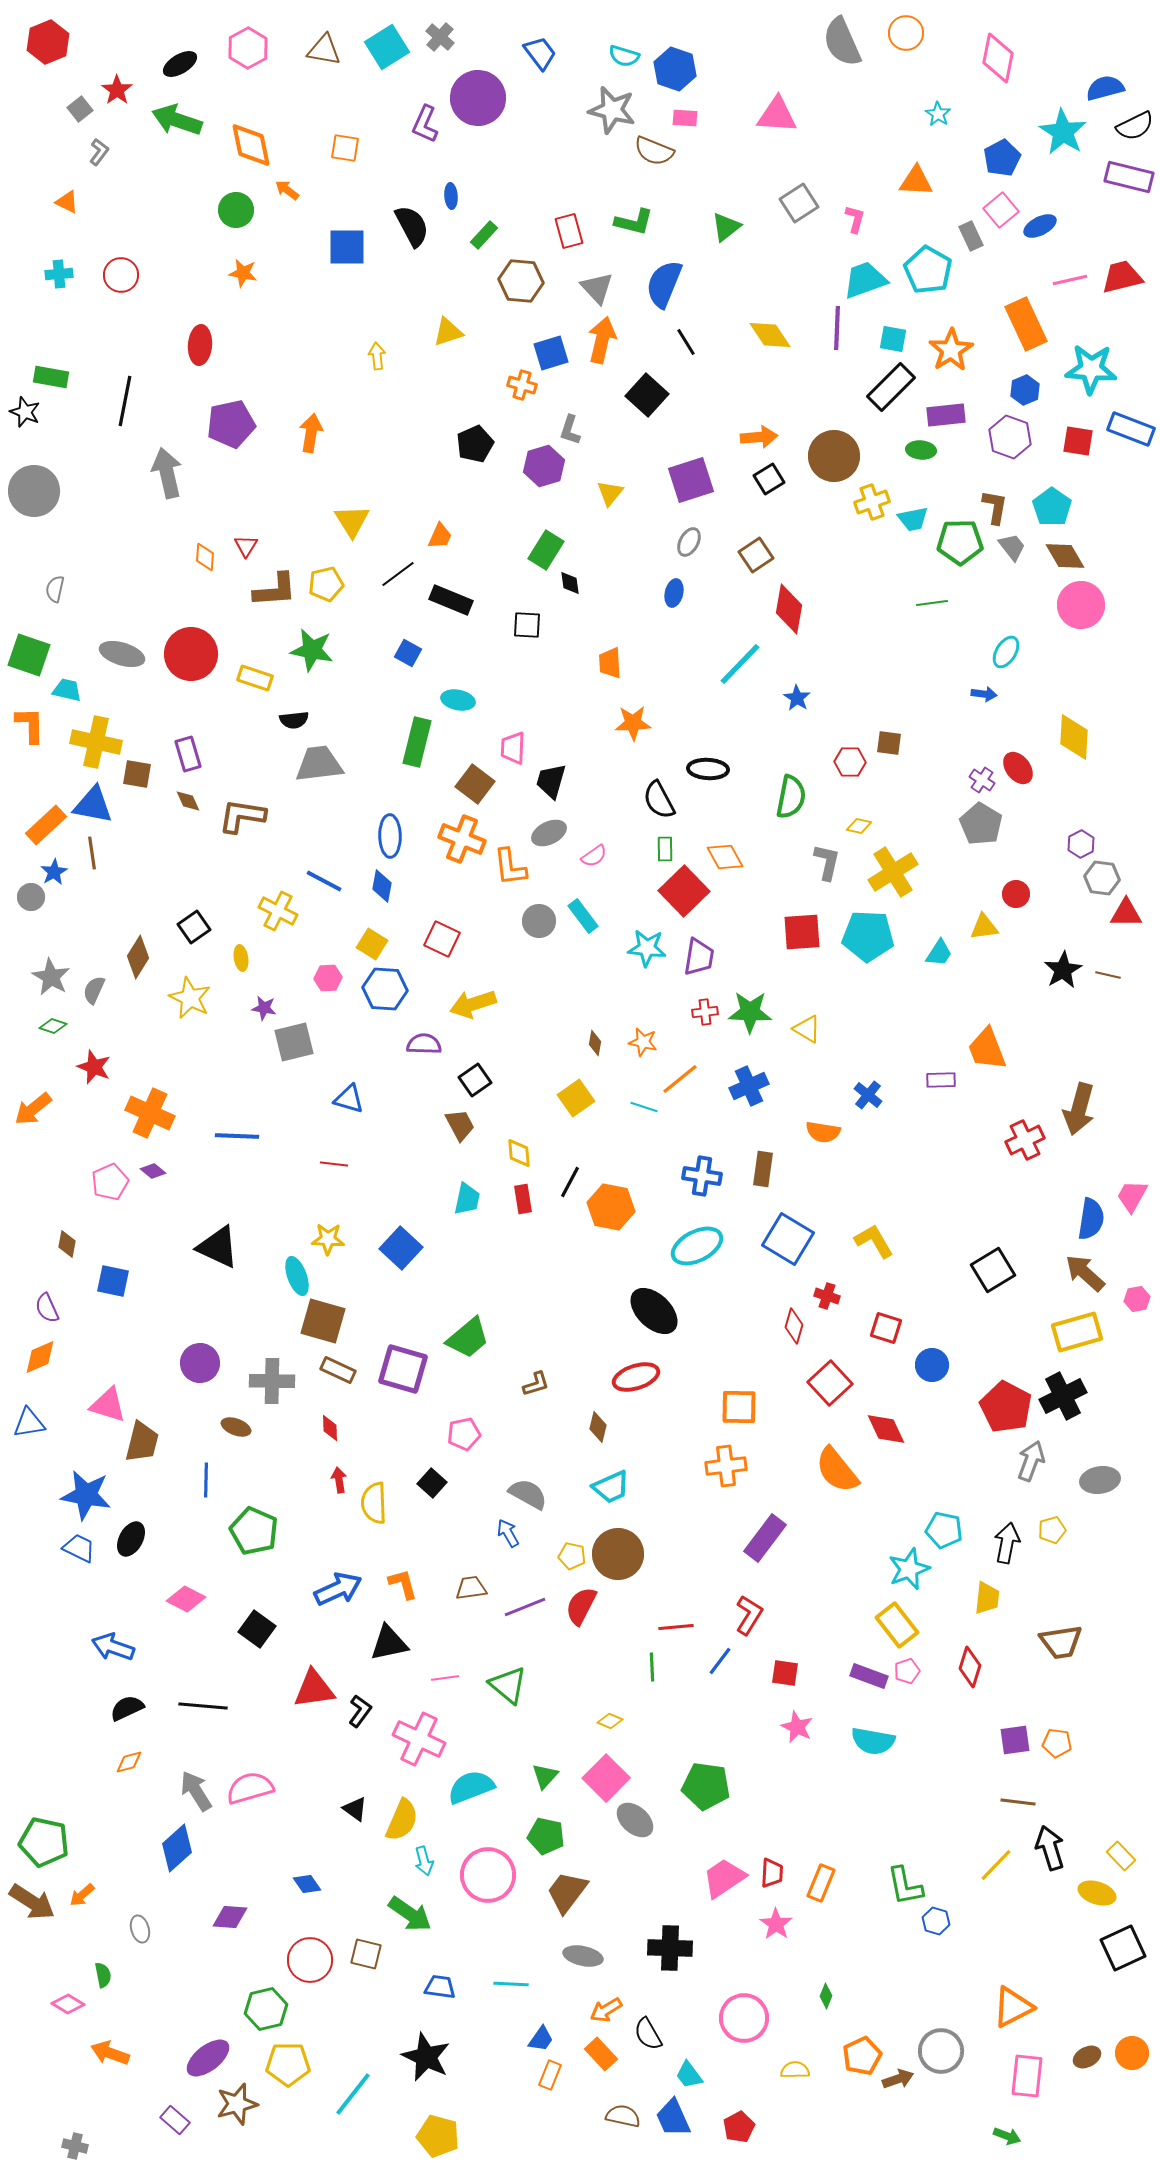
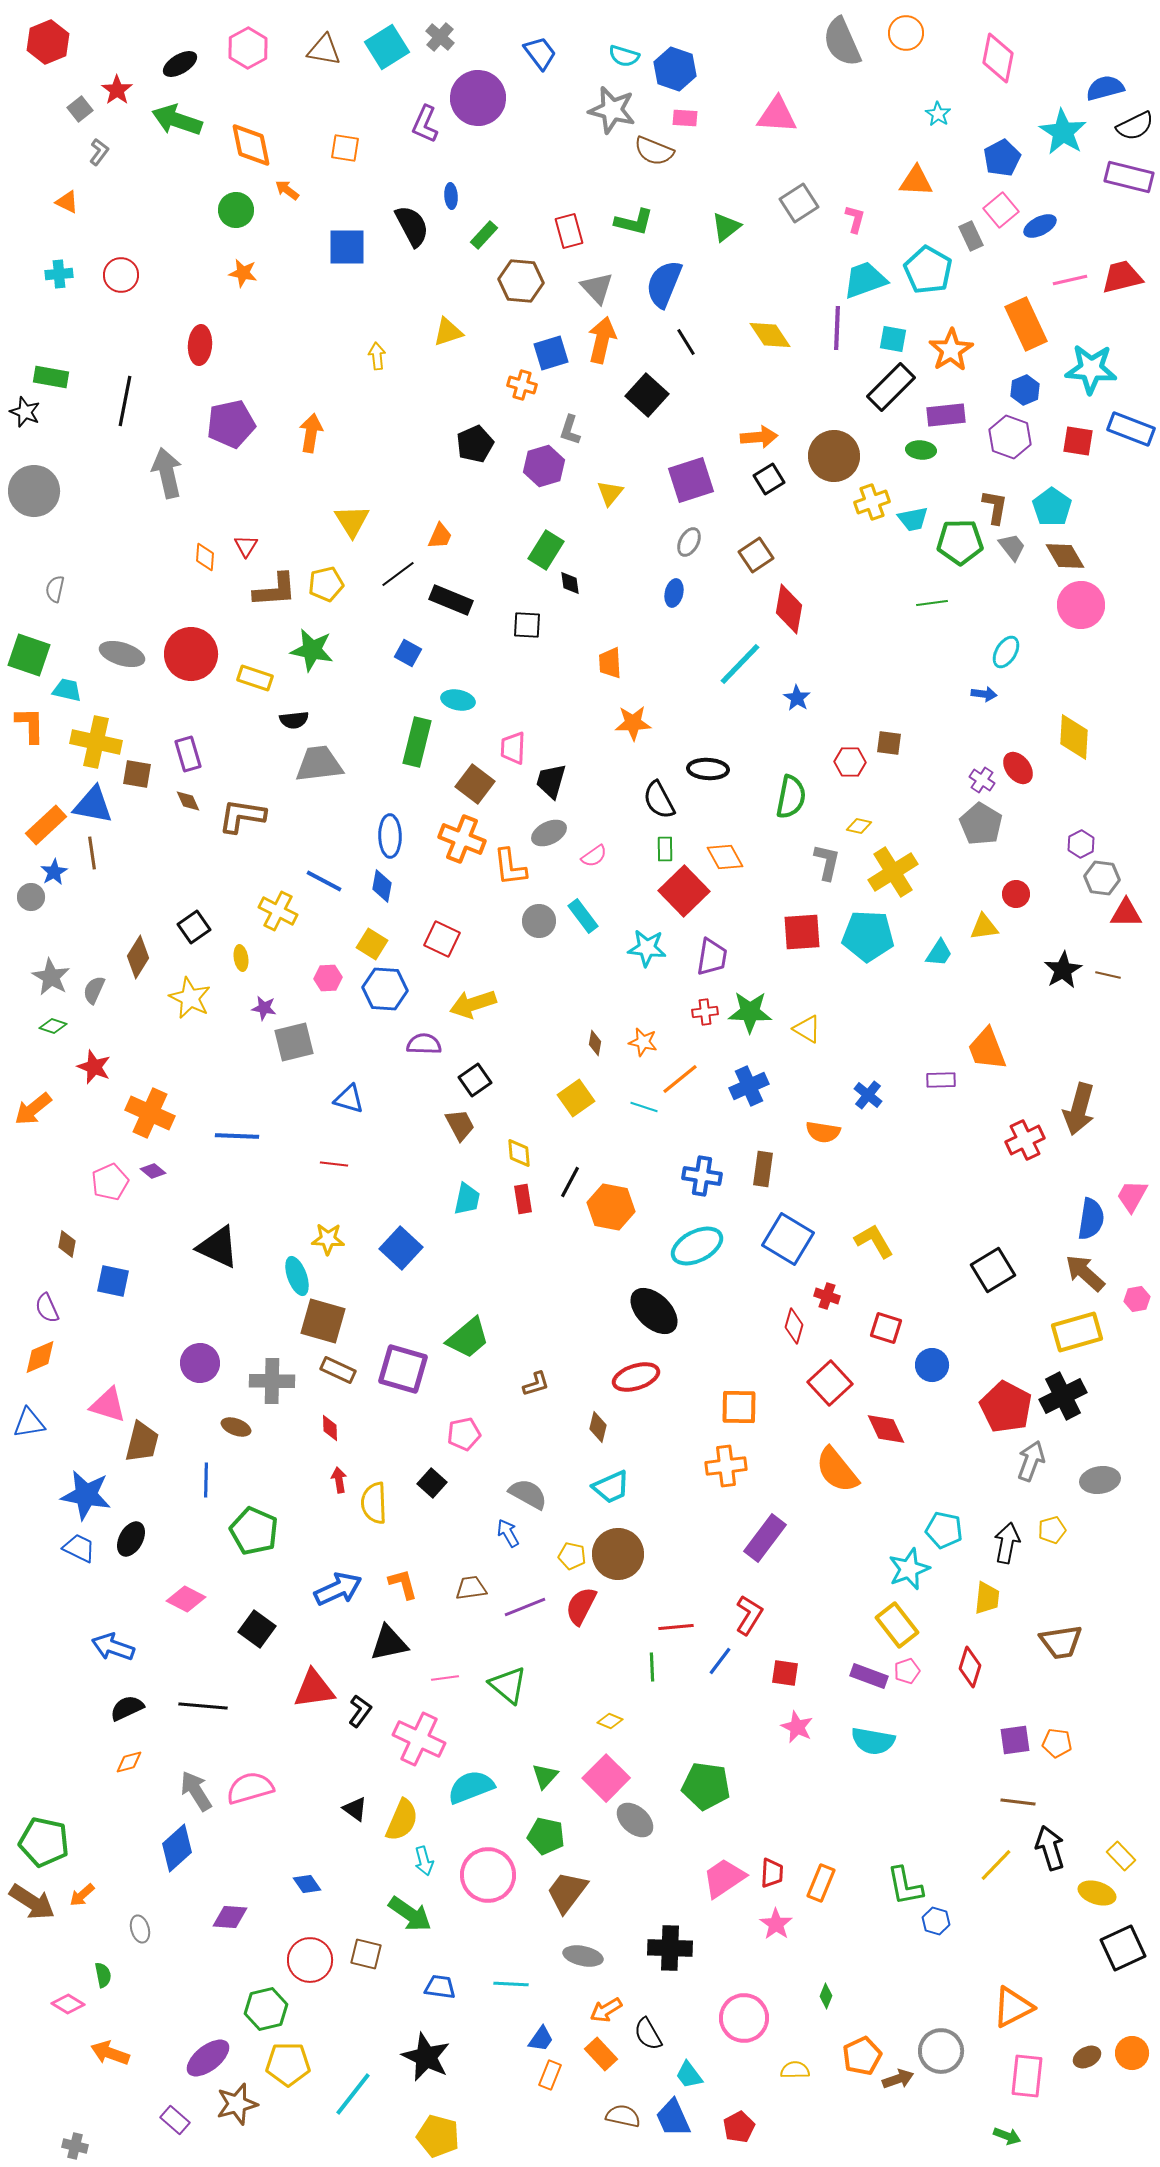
purple trapezoid at (699, 957): moved 13 px right
